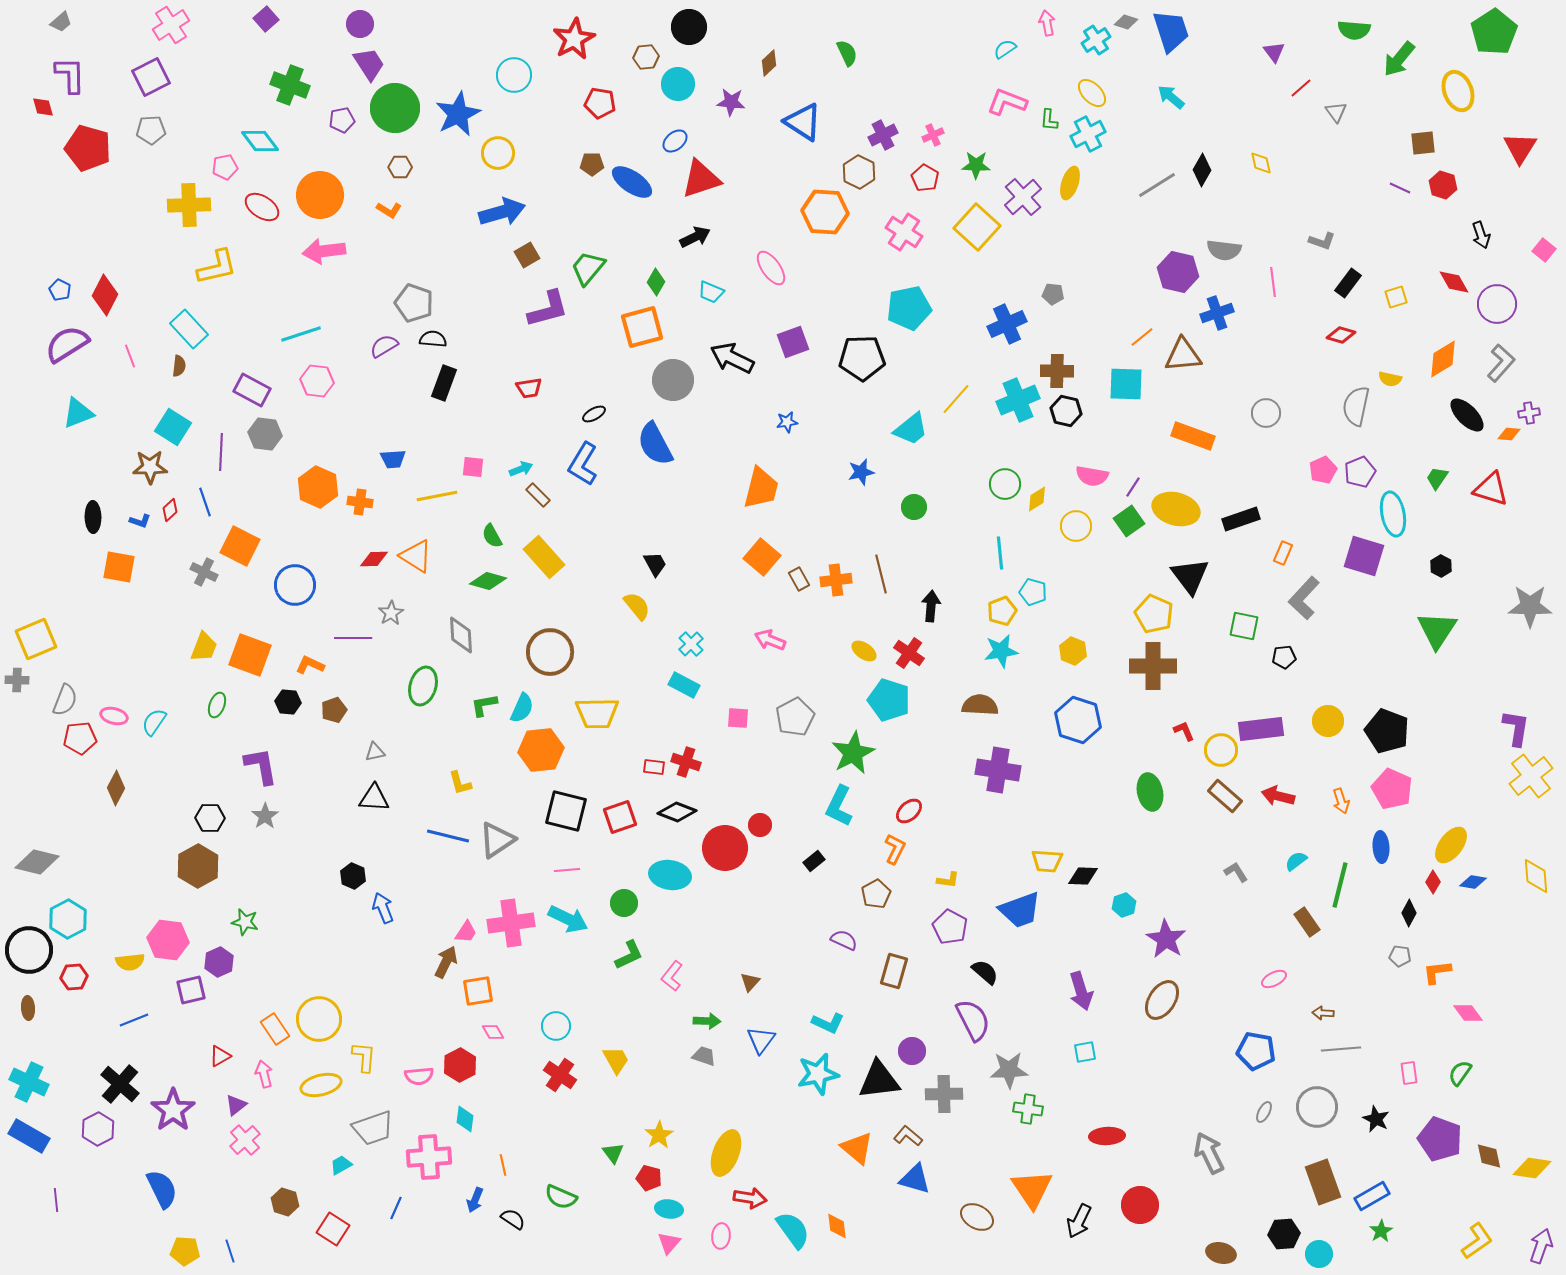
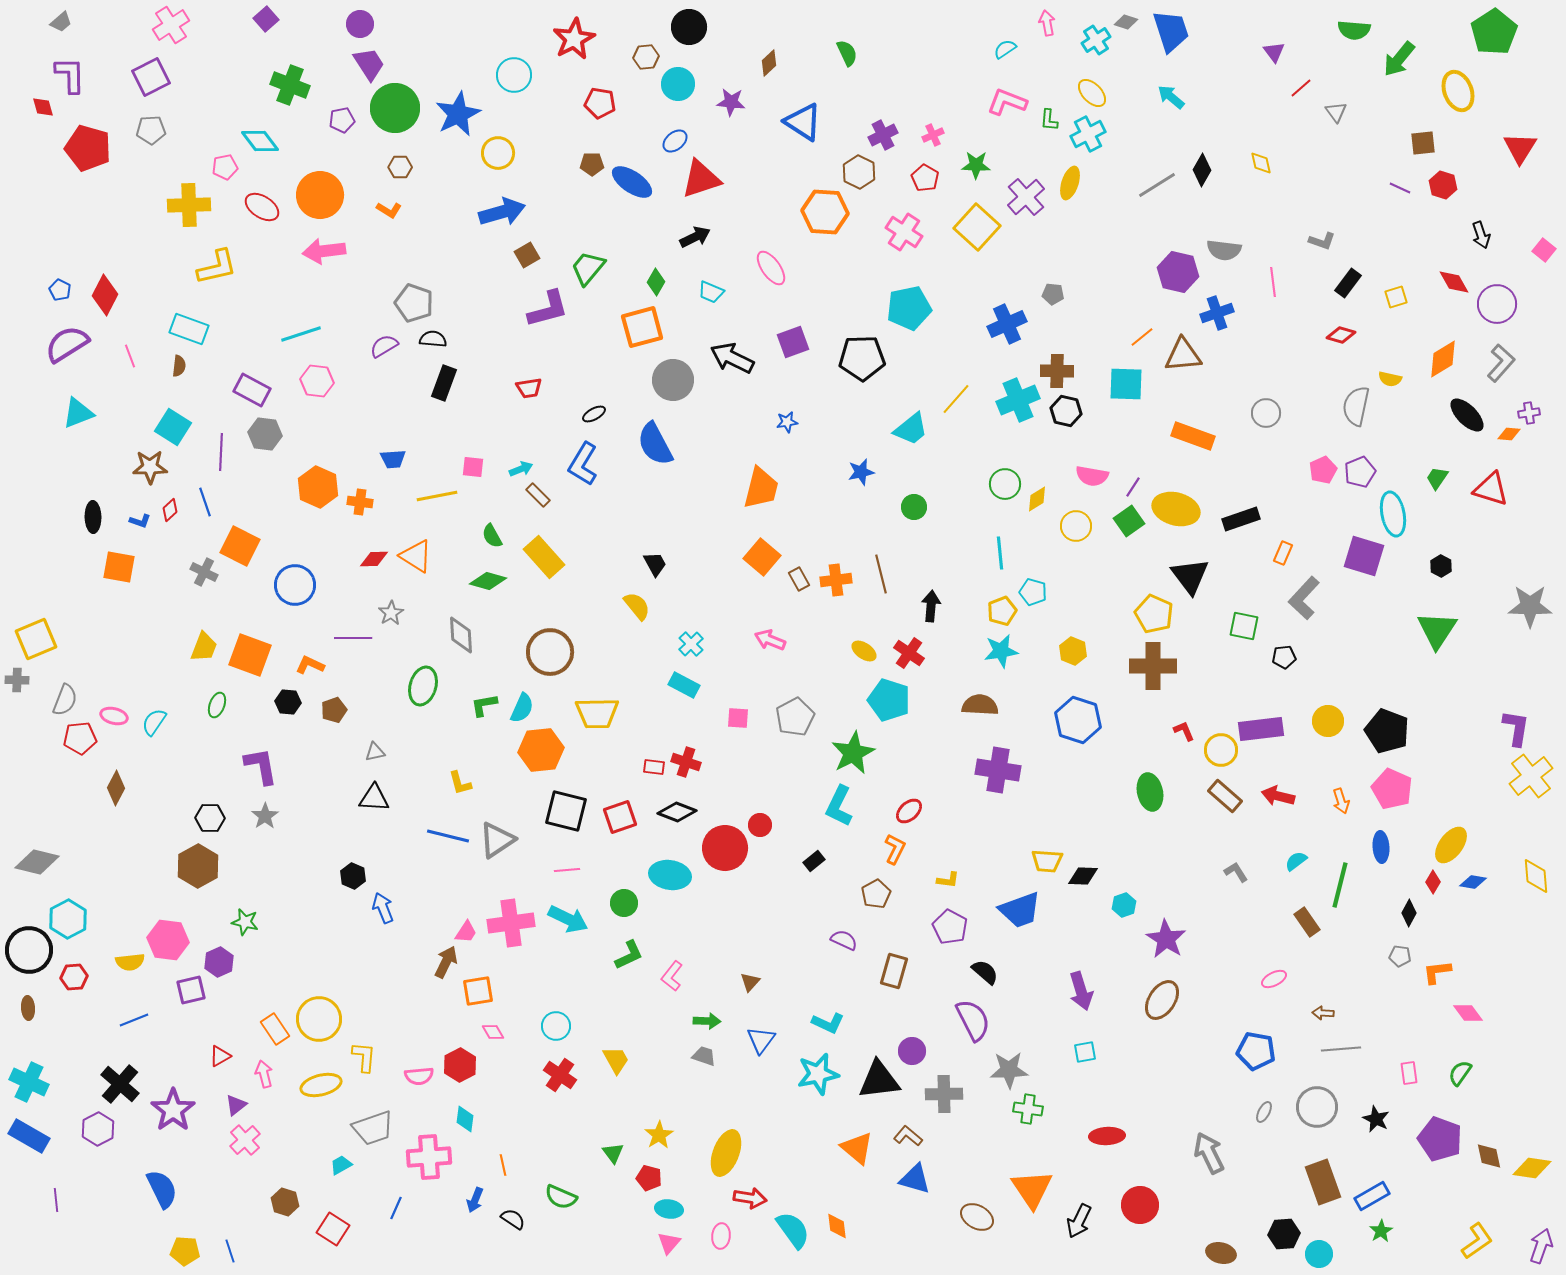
purple cross at (1023, 197): moved 3 px right
cyan rectangle at (189, 329): rotated 27 degrees counterclockwise
